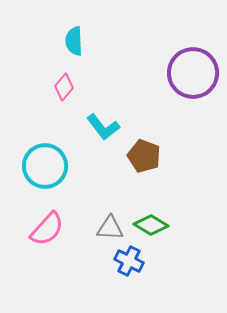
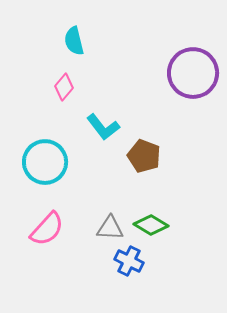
cyan semicircle: rotated 12 degrees counterclockwise
cyan circle: moved 4 px up
